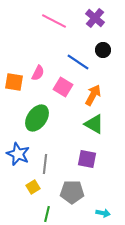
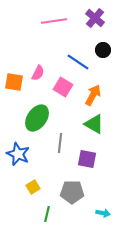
pink line: rotated 35 degrees counterclockwise
gray line: moved 15 px right, 21 px up
